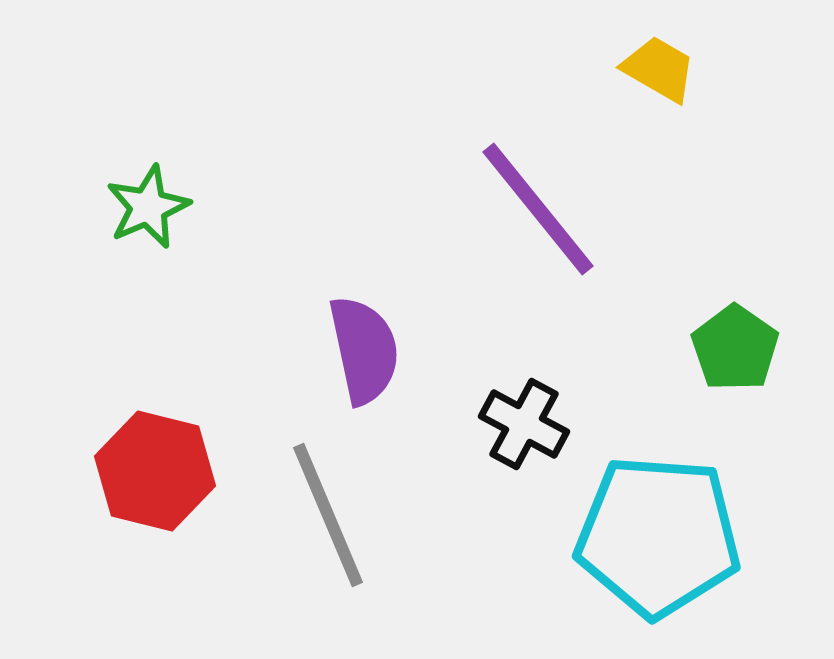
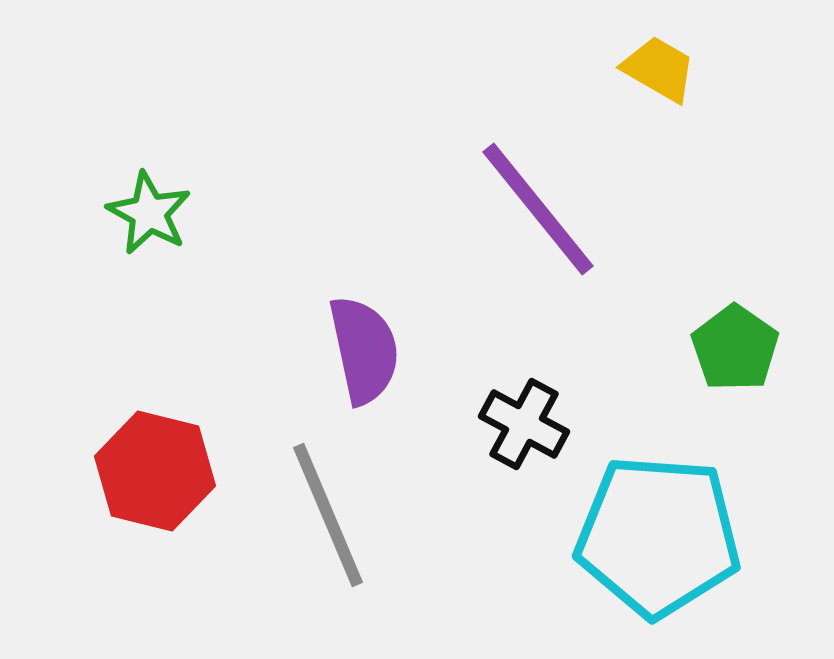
green star: moved 1 px right, 6 px down; rotated 20 degrees counterclockwise
